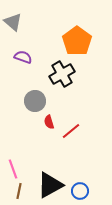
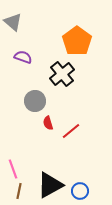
black cross: rotated 10 degrees counterclockwise
red semicircle: moved 1 px left, 1 px down
